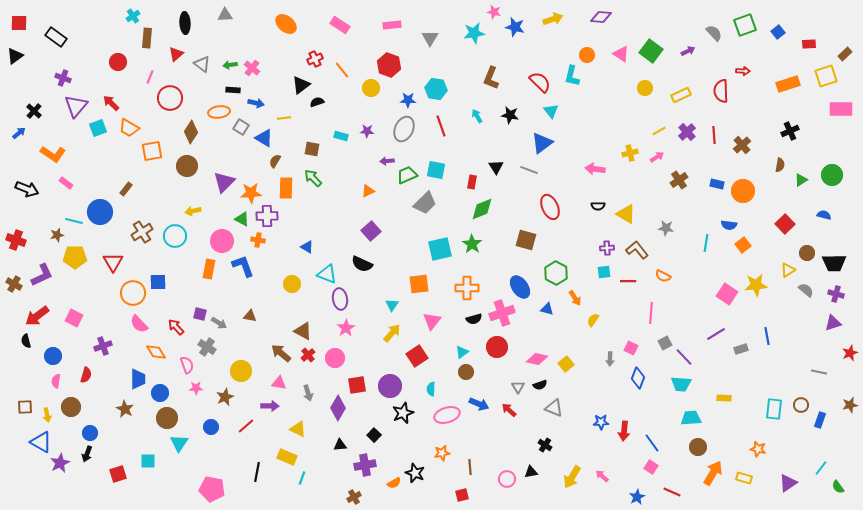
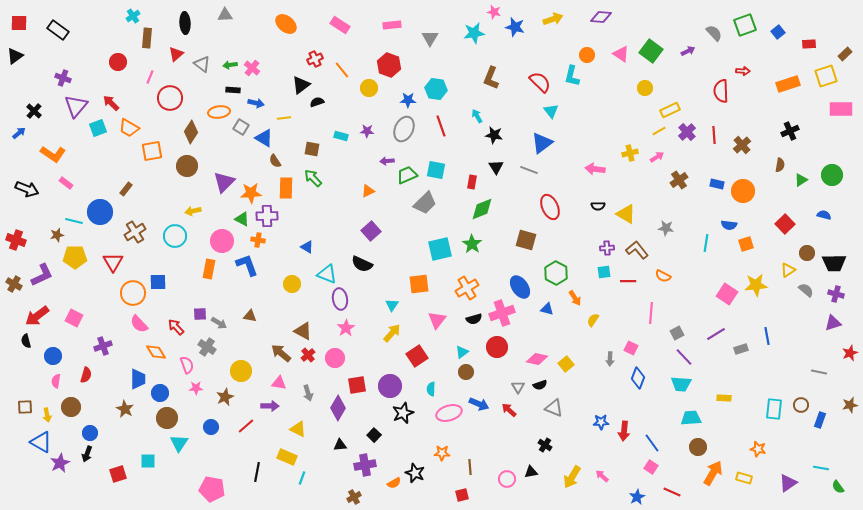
black rectangle at (56, 37): moved 2 px right, 7 px up
yellow circle at (371, 88): moved 2 px left
yellow rectangle at (681, 95): moved 11 px left, 15 px down
black star at (510, 115): moved 16 px left, 20 px down
brown semicircle at (275, 161): rotated 64 degrees counterclockwise
brown cross at (142, 232): moved 7 px left
orange square at (743, 245): moved 3 px right, 1 px up; rotated 21 degrees clockwise
blue L-shape at (243, 266): moved 4 px right, 1 px up
orange cross at (467, 288): rotated 30 degrees counterclockwise
purple square at (200, 314): rotated 16 degrees counterclockwise
pink triangle at (432, 321): moved 5 px right, 1 px up
gray square at (665, 343): moved 12 px right, 10 px up
pink ellipse at (447, 415): moved 2 px right, 2 px up
orange star at (442, 453): rotated 14 degrees clockwise
cyan line at (821, 468): rotated 63 degrees clockwise
